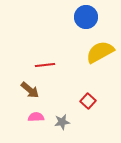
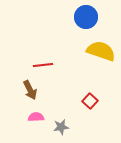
yellow semicircle: moved 1 px right, 1 px up; rotated 48 degrees clockwise
red line: moved 2 px left
brown arrow: rotated 24 degrees clockwise
red square: moved 2 px right
gray star: moved 1 px left, 5 px down
